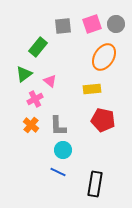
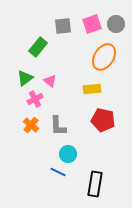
green triangle: moved 1 px right, 4 px down
cyan circle: moved 5 px right, 4 px down
